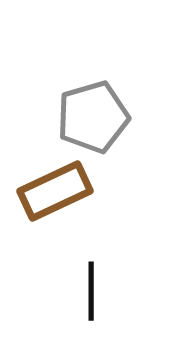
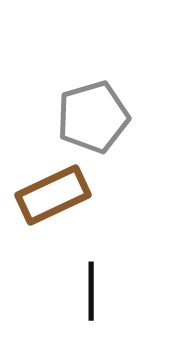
brown rectangle: moved 2 px left, 4 px down
